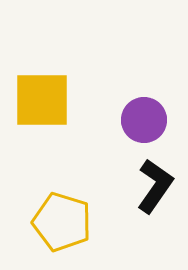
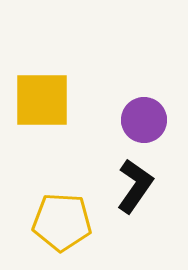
black L-shape: moved 20 px left
yellow pentagon: rotated 14 degrees counterclockwise
